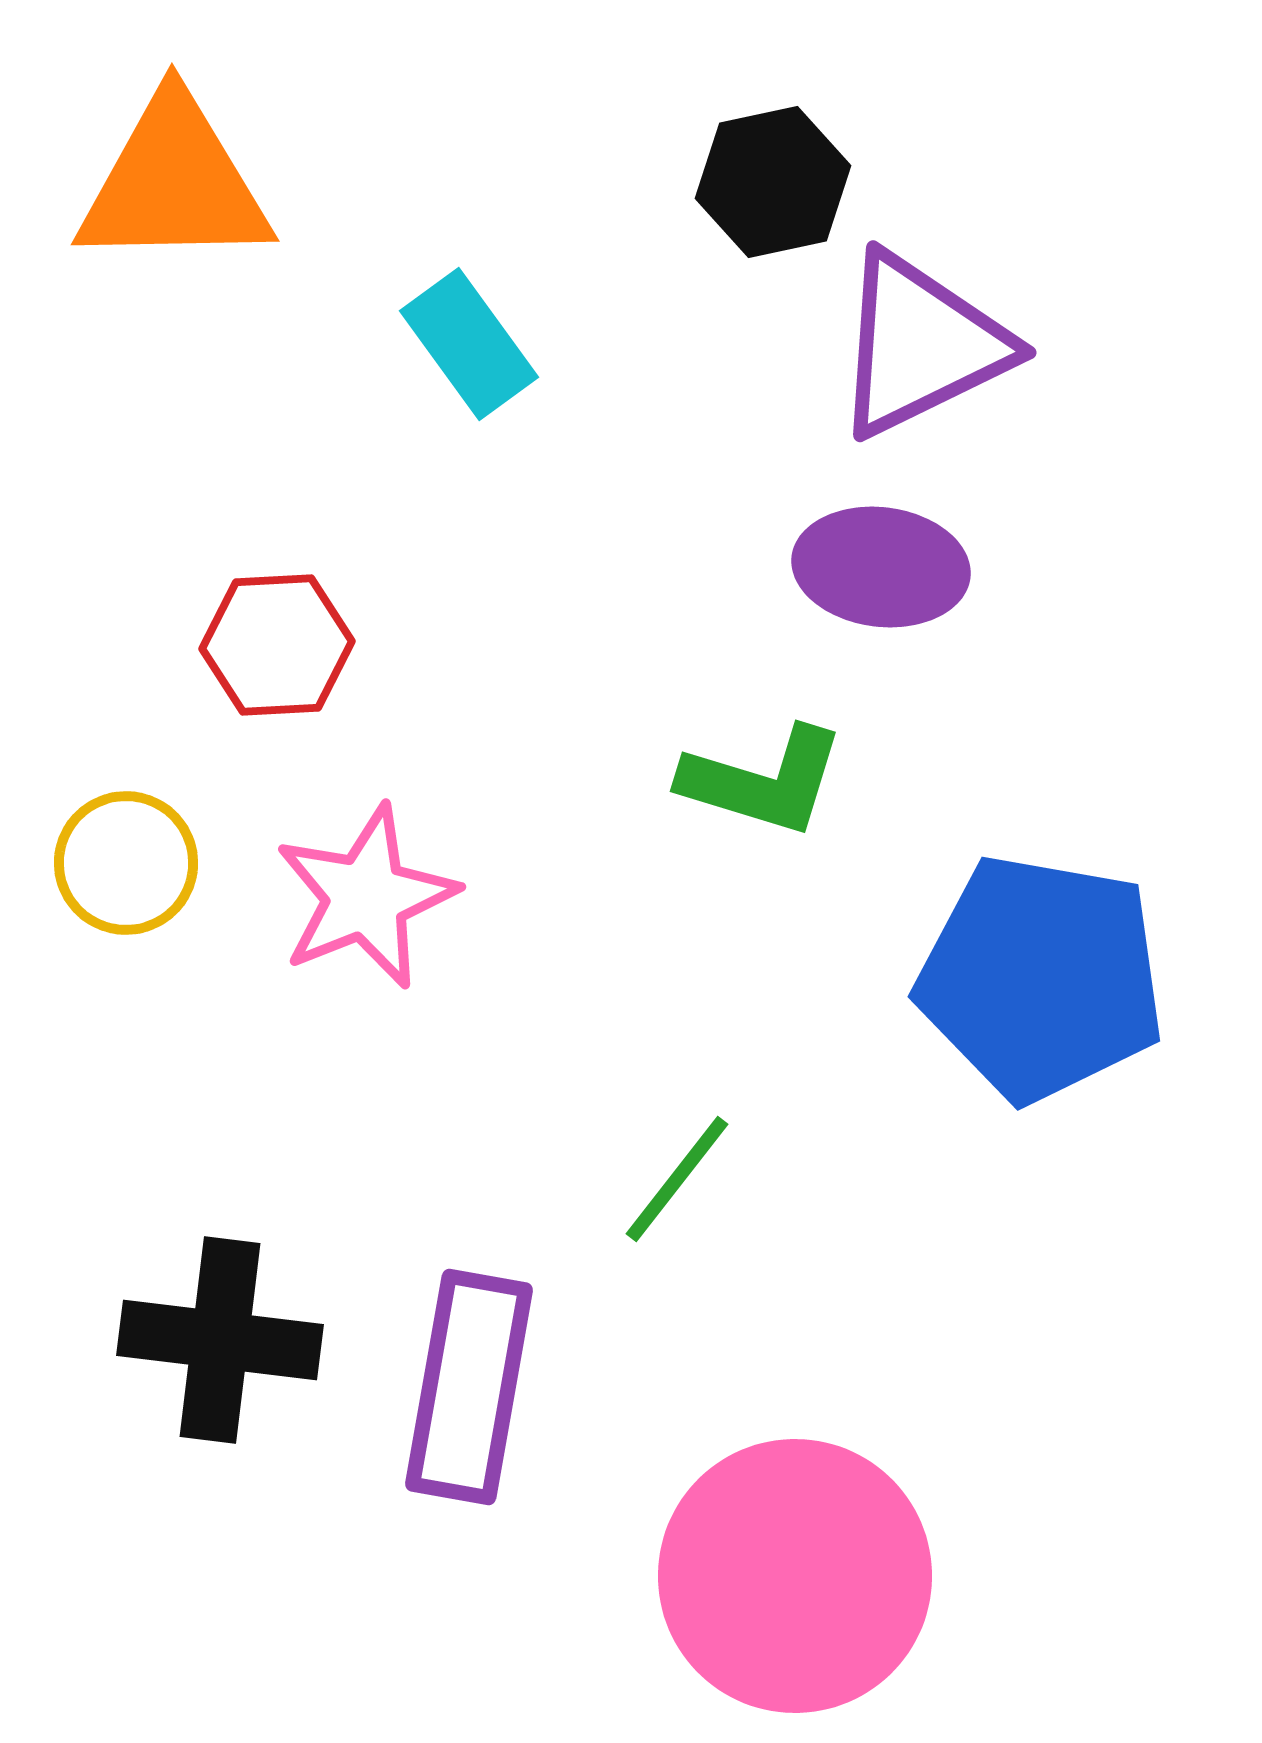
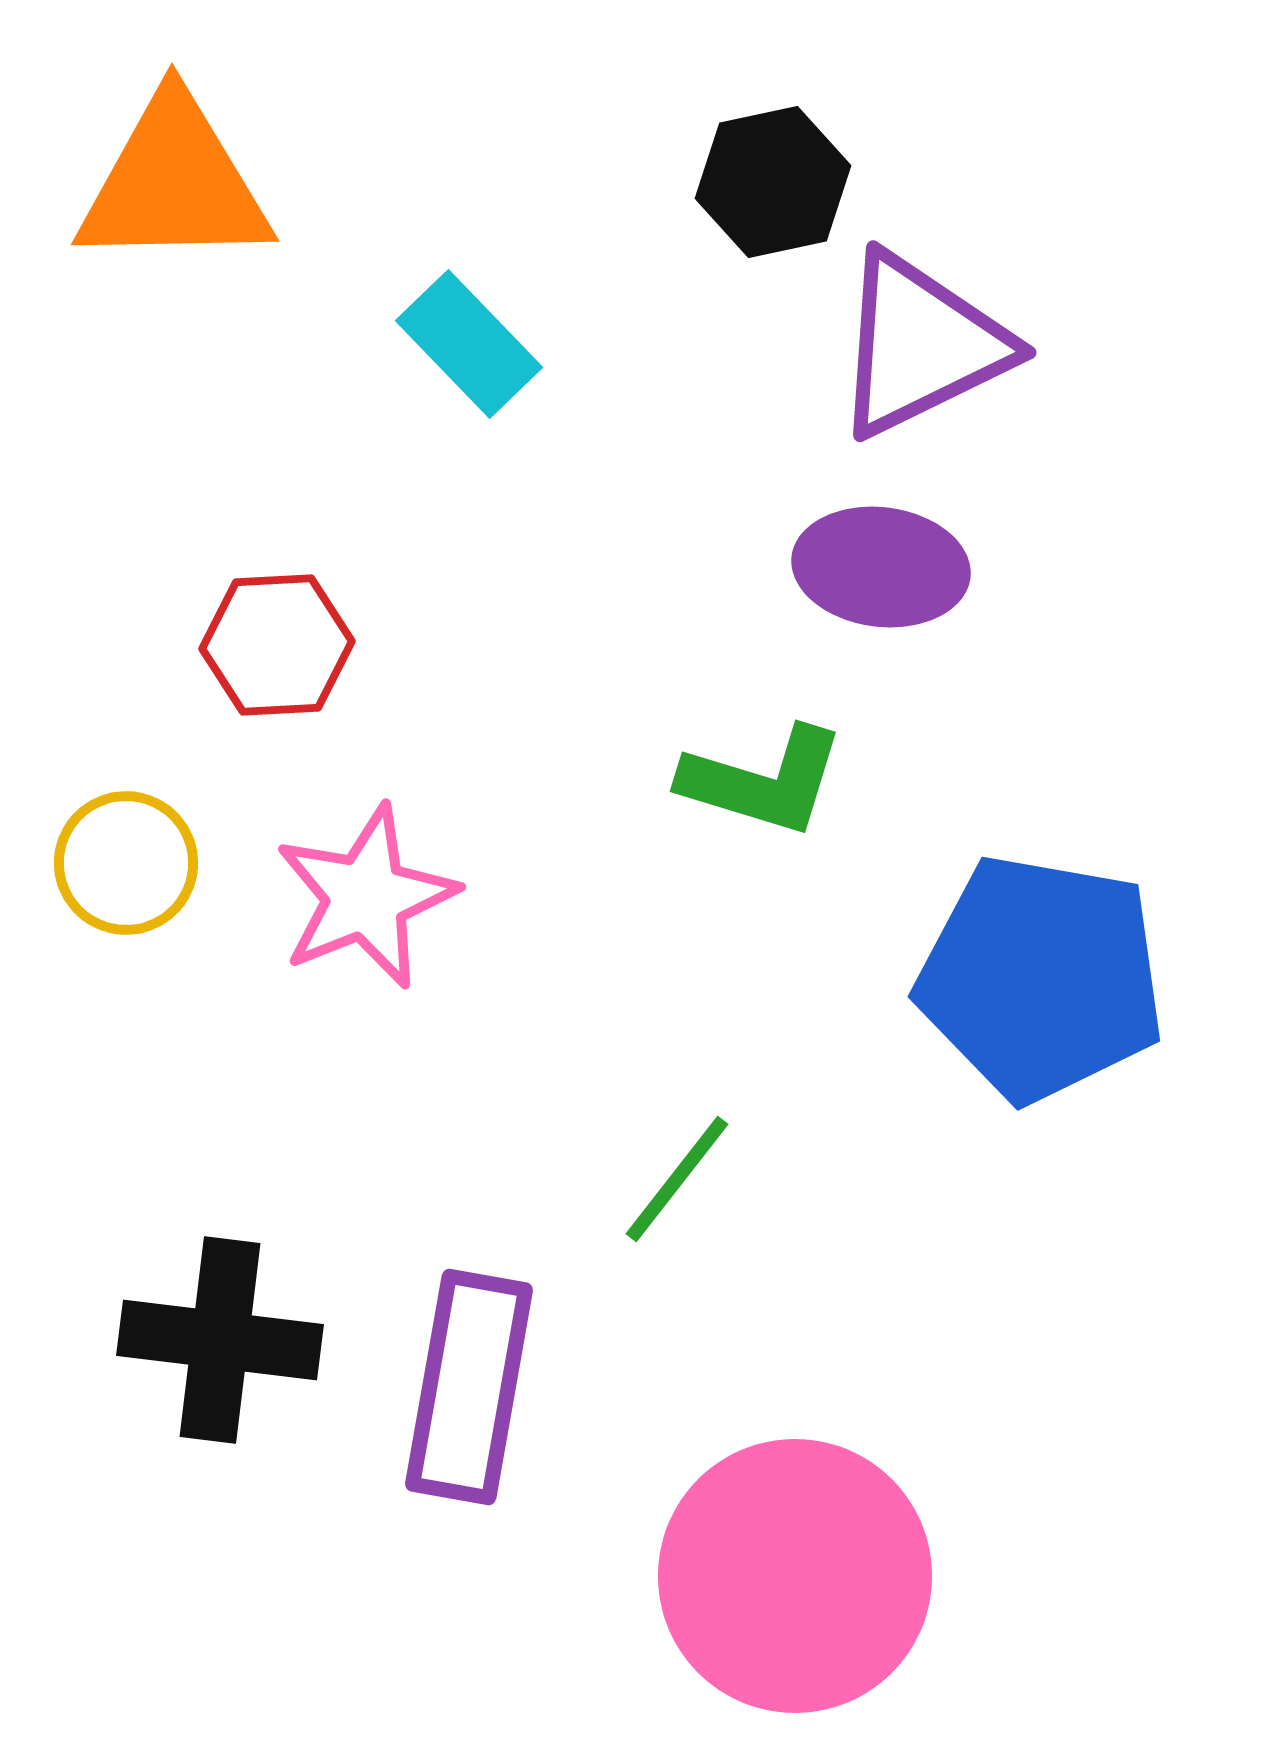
cyan rectangle: rotated 8 degrees counterclockwise
